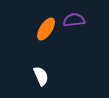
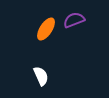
purple semicircle: rotated 15 degrees counterclockwise
